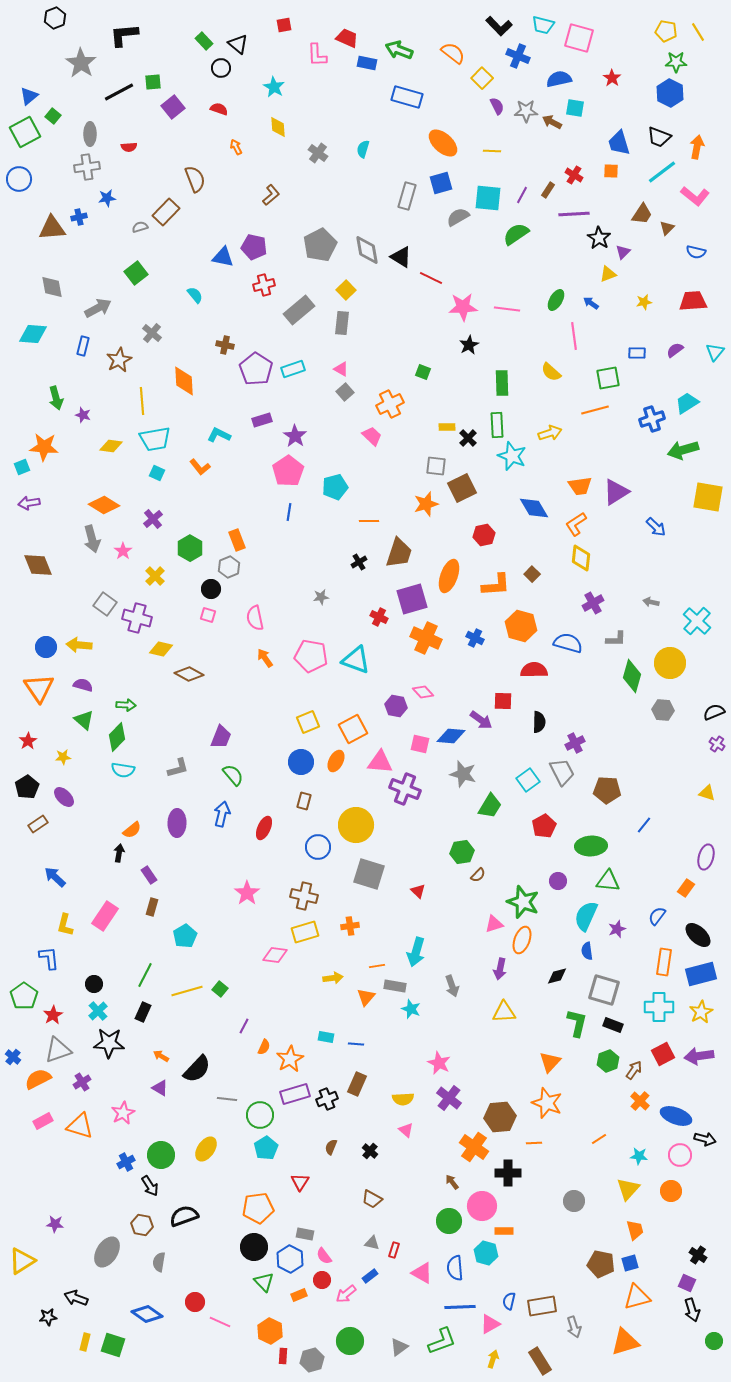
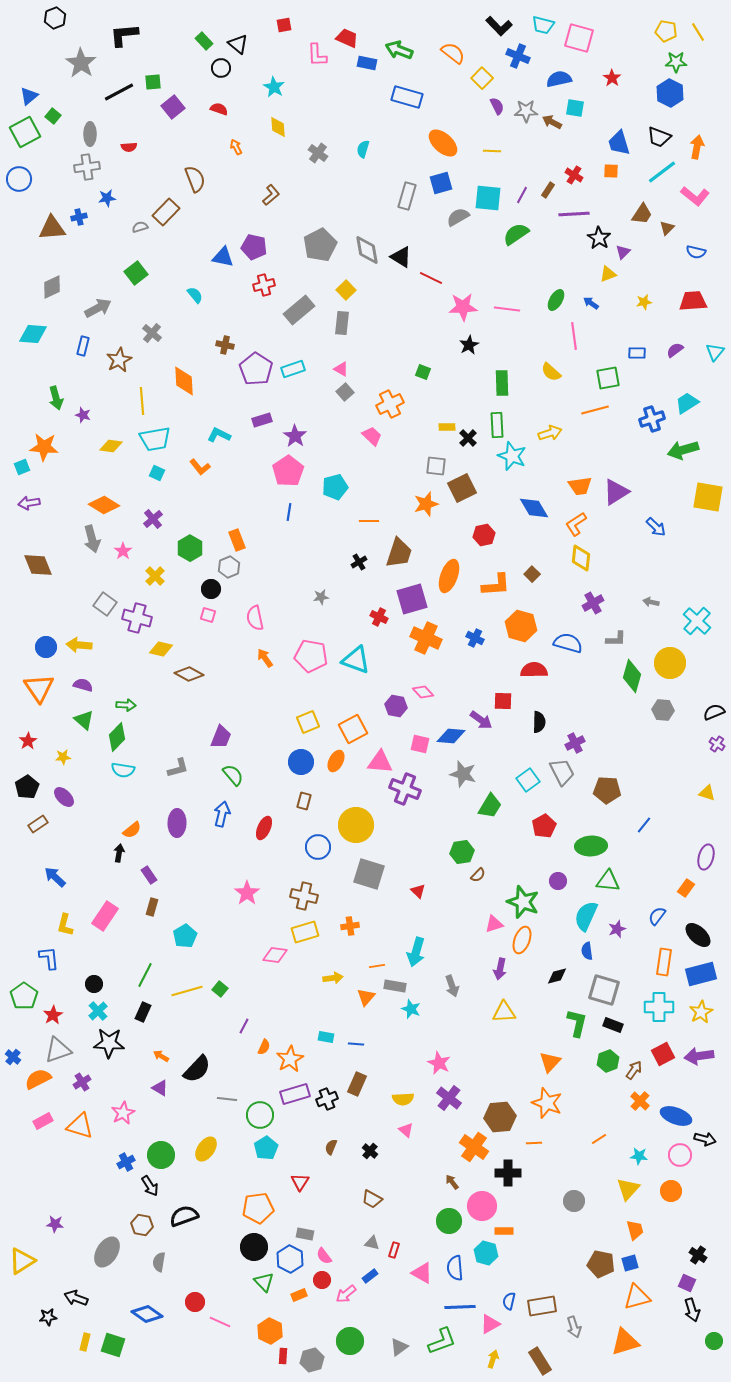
gray diamond at (52, 287): rotated 75 degrees clockwise
